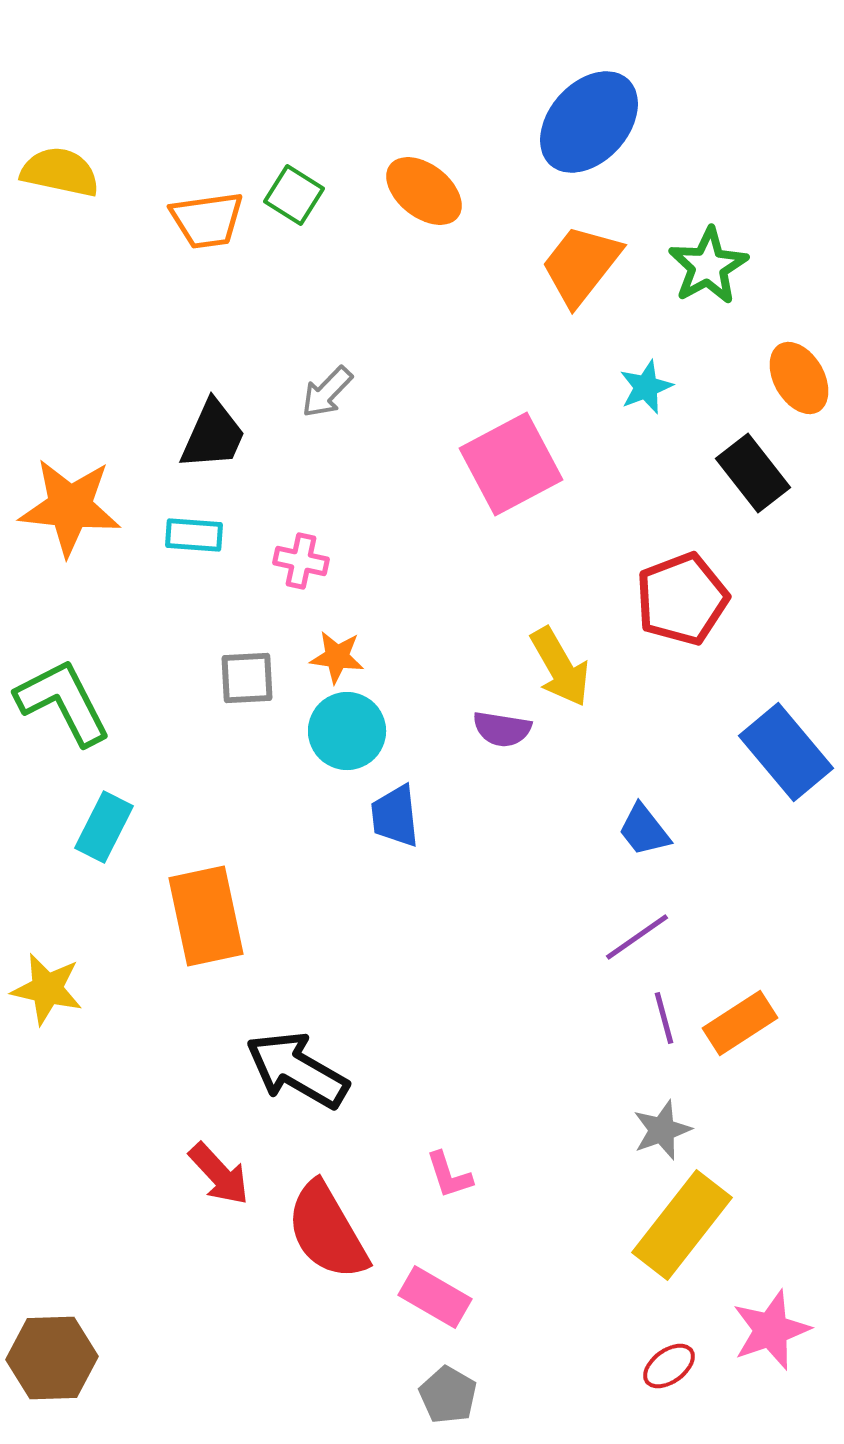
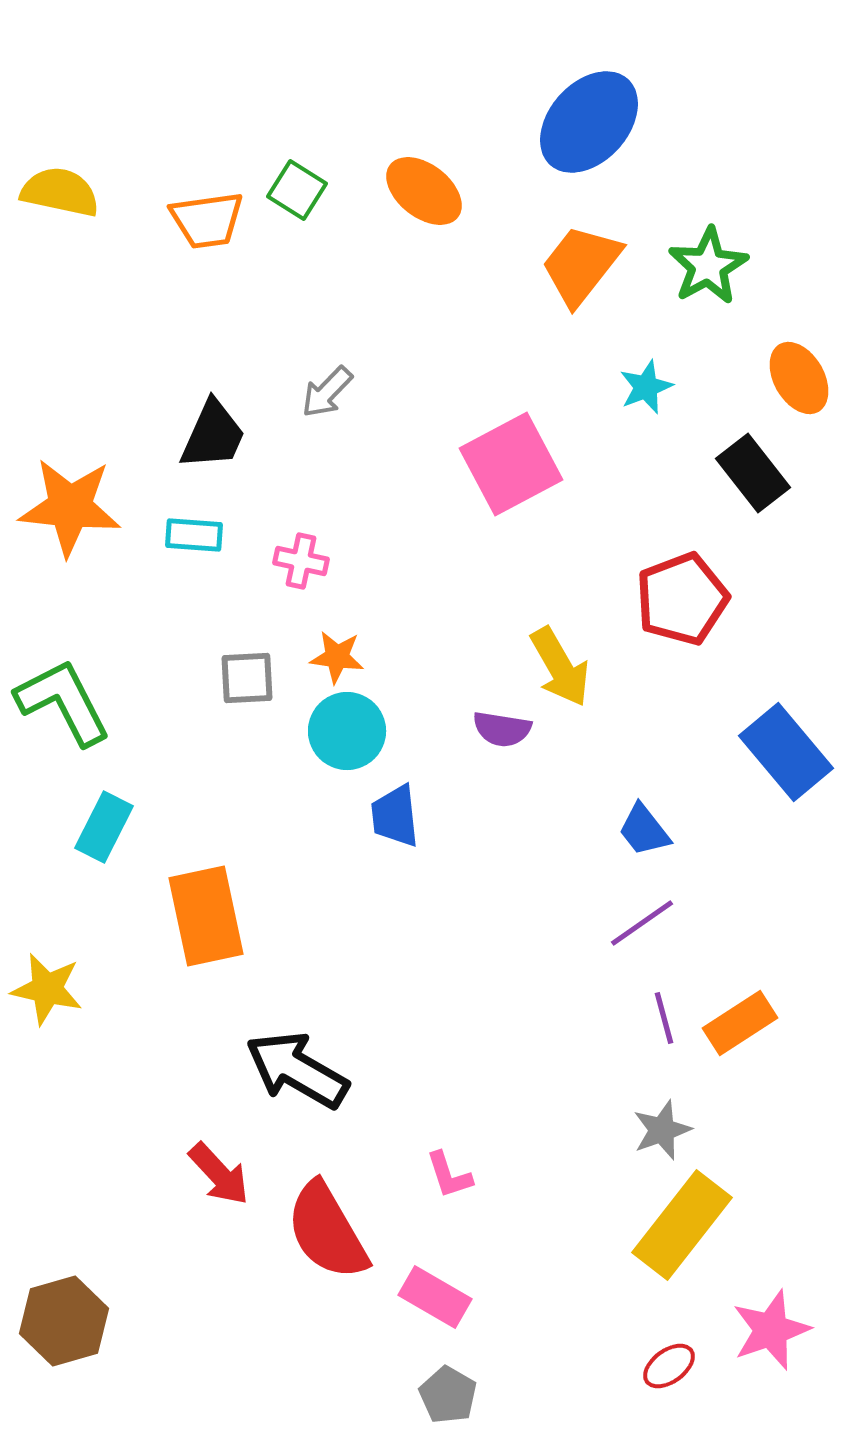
yellow semicircle at (60, 172): moved 20 px down
green square at (294, 195): moved 3 px right, 5 px up
purple line at (637, 937): moved 5 px right, 14 px up
brown hexagon at (52, 1358): moved 12 px right, 37 px up; rotated 14 degrees counterclockwise
